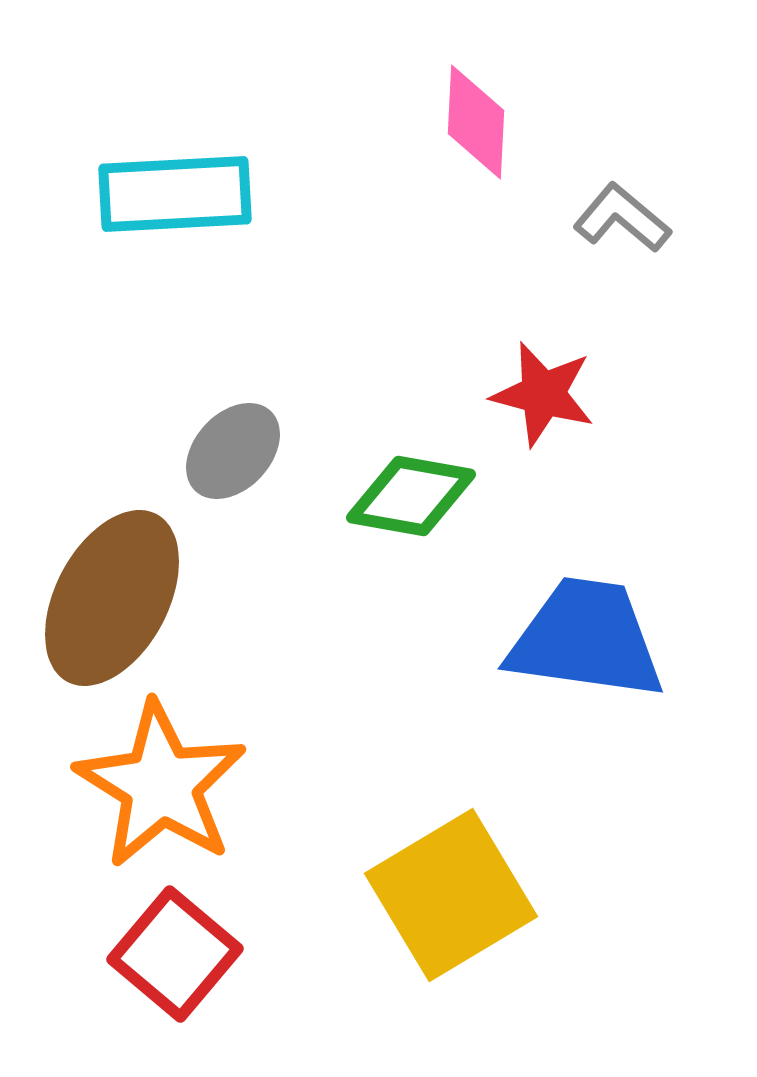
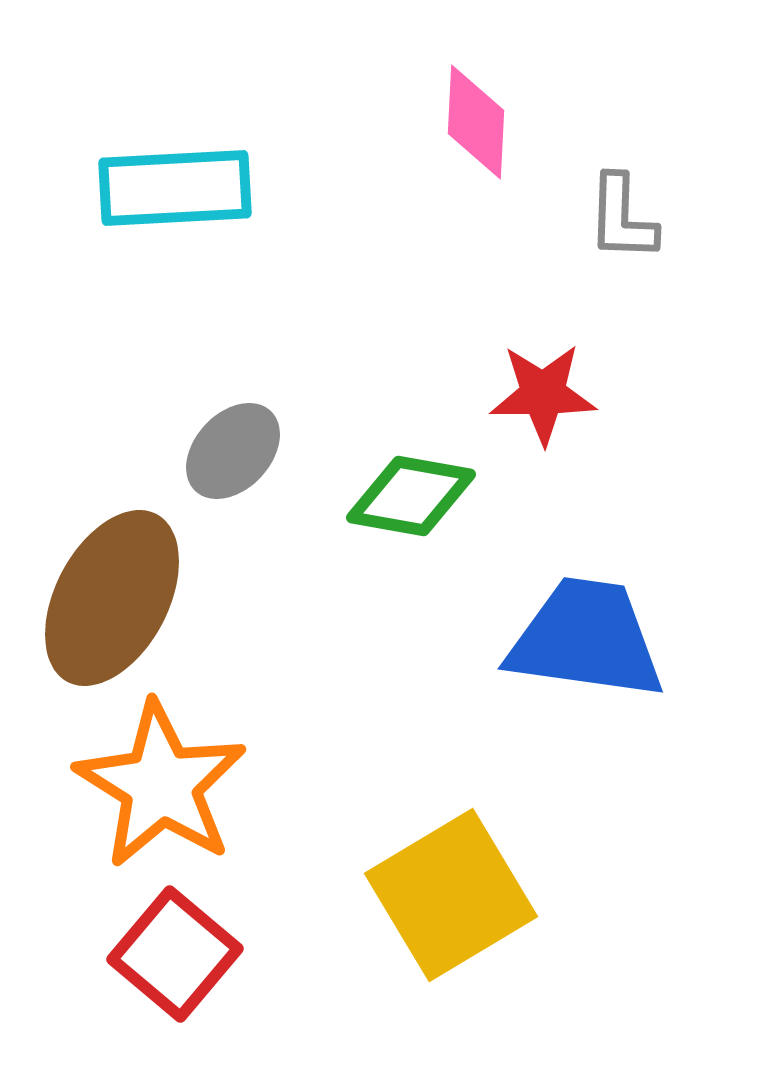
cyan rectangle: moved 6 px up
gray L-shape: rotated 128 degrees counterclockwise
red star: rotated 15 degrees counterclockwise
